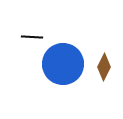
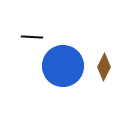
blue circle: moved 2 px down
